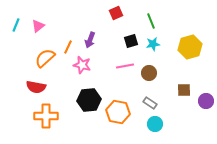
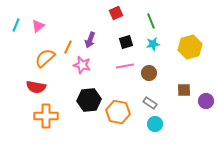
black square: moved 5 px left, 1 px down
